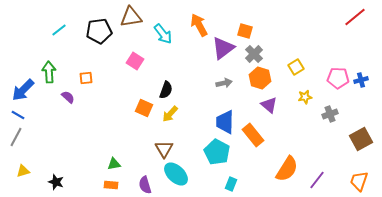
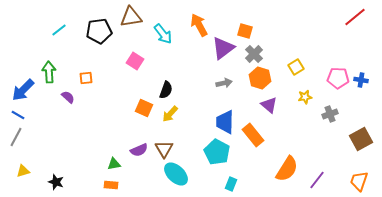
blue cross at (361, 80): rotated 24 degrees clockwise
purple semicircle at (145, 185): moved 6 px left, 35 px up; rotated 96 degrees counterclockwise
